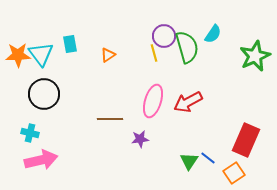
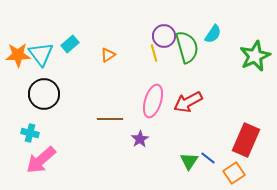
cyan rectangle: rotated 60 degrees clockwise
purple star: rotated 24 degrees counterclockwise
pink arrow: rotated 152 degrees clockwise
